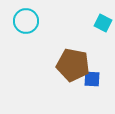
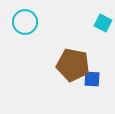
cyan circle: moved 1 px left, 1 px down
